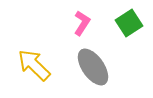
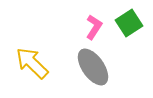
pink L-shape: moved 12 px right, 4 px down
yellow arrow: moved 2 px left, 2 px up
